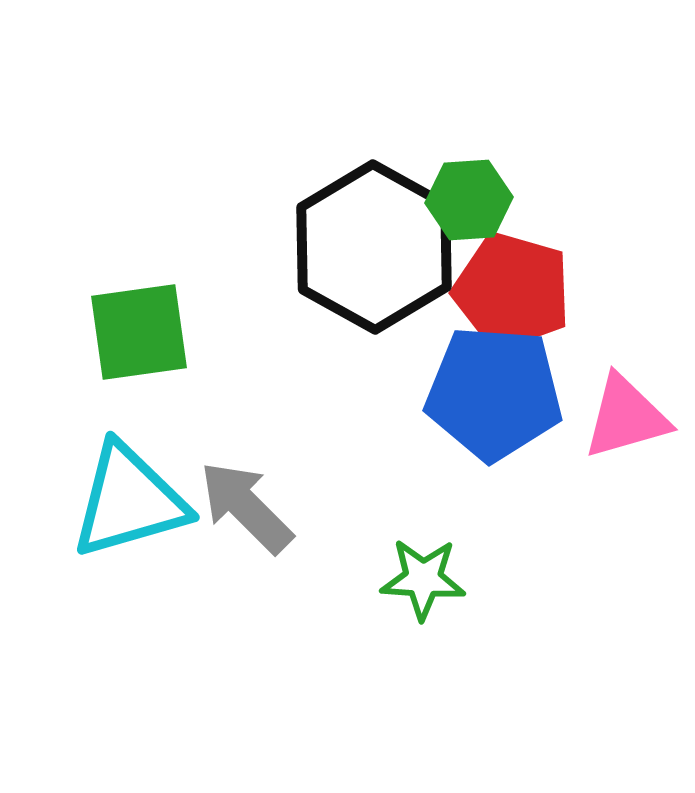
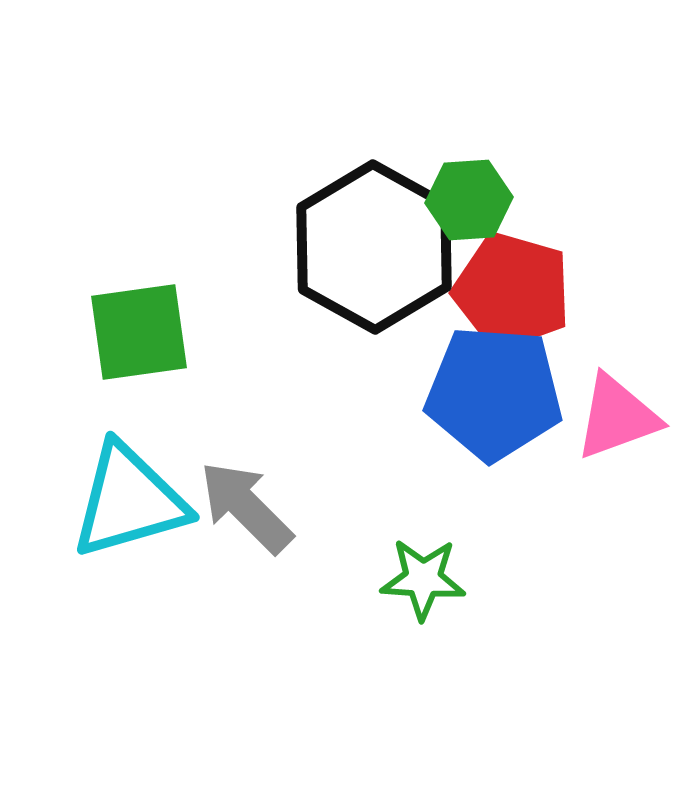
pink triangle: moved 9 px left; rotated 4 degrees counterclockwise
